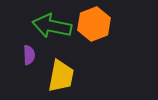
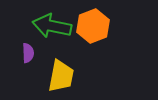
orange hexagon: moved 1 px left, 2 px down
purple semicircle: moved 1 px left, 2 px up
